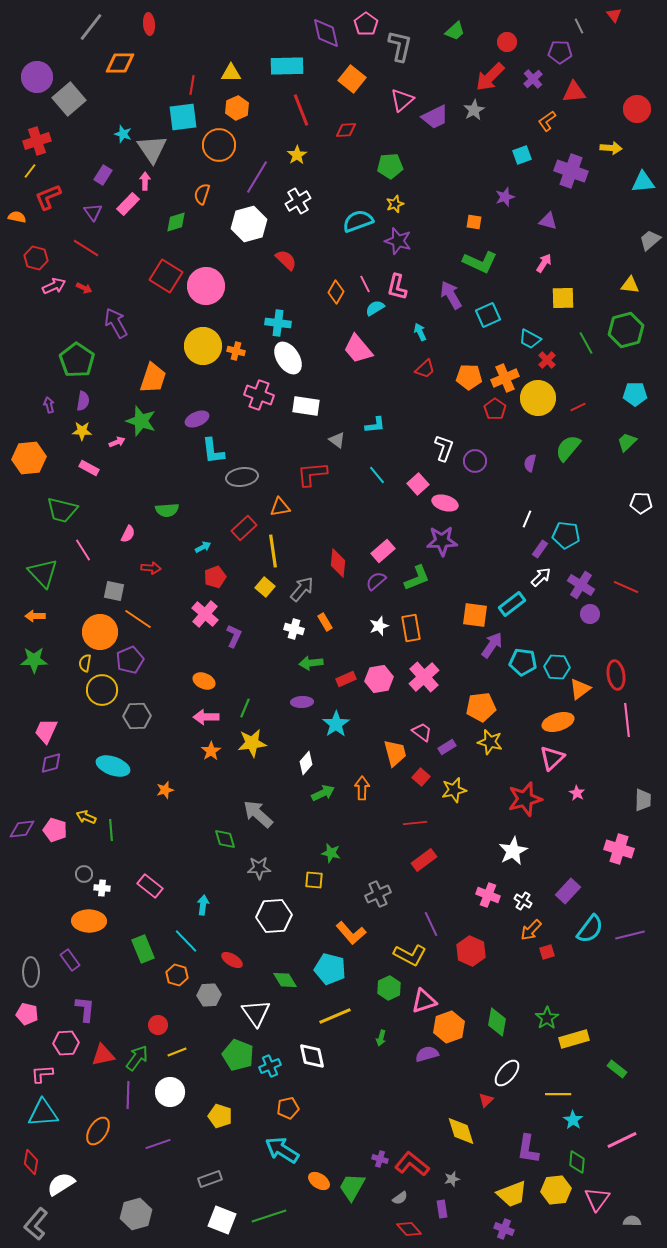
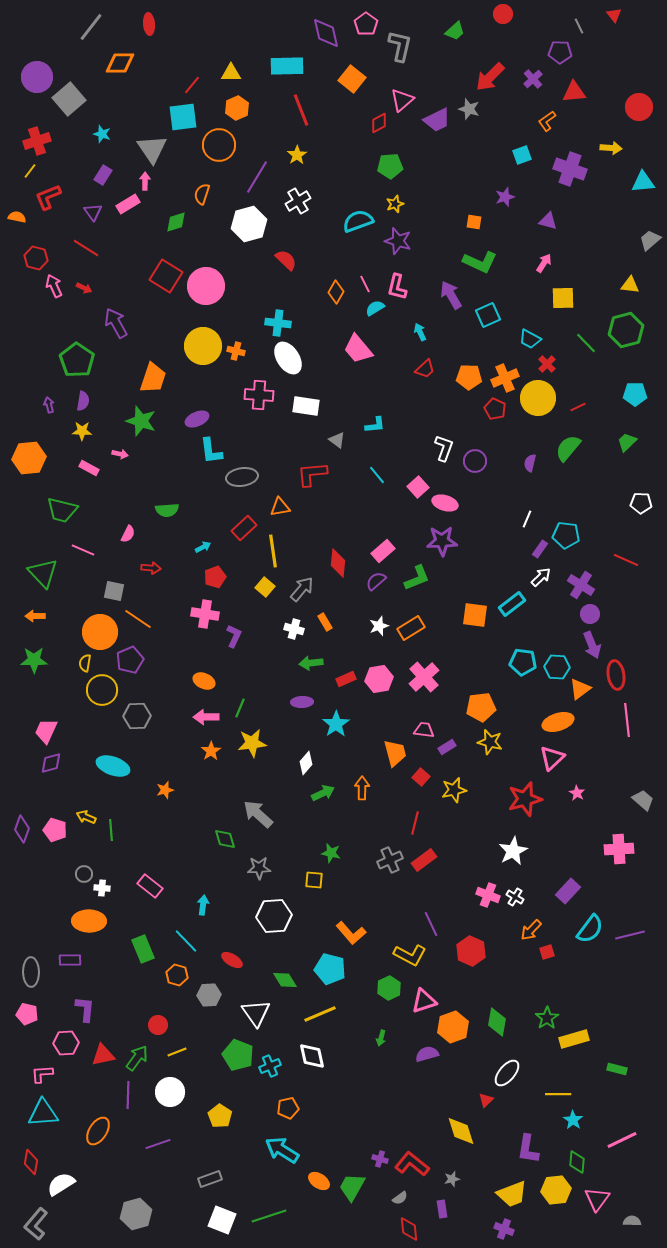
red circle at (507, 42): moved 4 px left, 28 px up
red line at (192, 85): rotated 30 degrees clockwise
red circle at (637, 109): moved 2 px right, 2 px up
gray star at (474, 110): moved 5 px left, 1 px up; rotated 25 degrees counterclockwise
purple trapezoid at (435, 117): moved 2 px right, 3 px down
red diamond at (346, 130): moved 33 px right, 7 px up; rotated 25 degrees counterclockwise
cyan star at (123, 134): moved 21 px left
purple cross at (571, 171): moved 1 px left, 2 px up
pink rectangle at (128, 204): rotated 15 degrees clockwise
pink arrow at (54, 286): rotated 90 degrees counterclockwise
green line at (586, 343): rotated 15 degrees counterclockwise
red cross at (547, 360): moved 4 px down
pink cross at (259, 395): rotated 16 degrees counterclockwise
red pentagon at (495, 409): rotated 10 degrees counterclockwise
pink arrow at (117, 442): moved 3 px right, 12 px down; rotated 35 degrees clockwise
cyan L-shape at (213, 451): moved 2 px left
pink square at (418, 484): moved 3 px down
pink line at (83, 550): rotated 35 degrees counterclockwise
red line at (626, 587): moved 27 px up
pink cross at (205, 614): rotated 32 degrees counterclockwise
orange rectangle at (411, 628): rotated 68 degrees clockwise
purple arrow at (492, 645): moved 100 px right; rotated 124 degrees clockwise
green line at (245, 708): moved 5 px left
pink trapezoid at (422, 732): moved 2 px right, 2 px up; rotated 30 degrees counterclockwise
gray trapezoid at (643, 800): rotated 50 degrees counterclockwise
red line at (415, 823): rotated 70 degrees counterclockwise
purple diamond at (22, 829): rotated 64 degrees counterclockwise
pink cross at (619, 849): rotated 20 degrees counterclockwise
gray cross at (378, 894): moved 12 px right, 34 px up
white cross at (523, 901): moved 8 px left, 4 px up
purple rectangle at (70, 960): rotated 55 degrees counterclockwise
yellow line at (335, 1016): moved 15 px left, 2 px up
orange hexagon at (449, 1027): moved 4 px right
green rectangle at (617, 1069): rotated 24 degrees counterclockwise
yellow pentagon at (220, 1116): rotated 15 degrees clockwise
red diamond at (409, 1229): rotated 35 degrees clockwise
